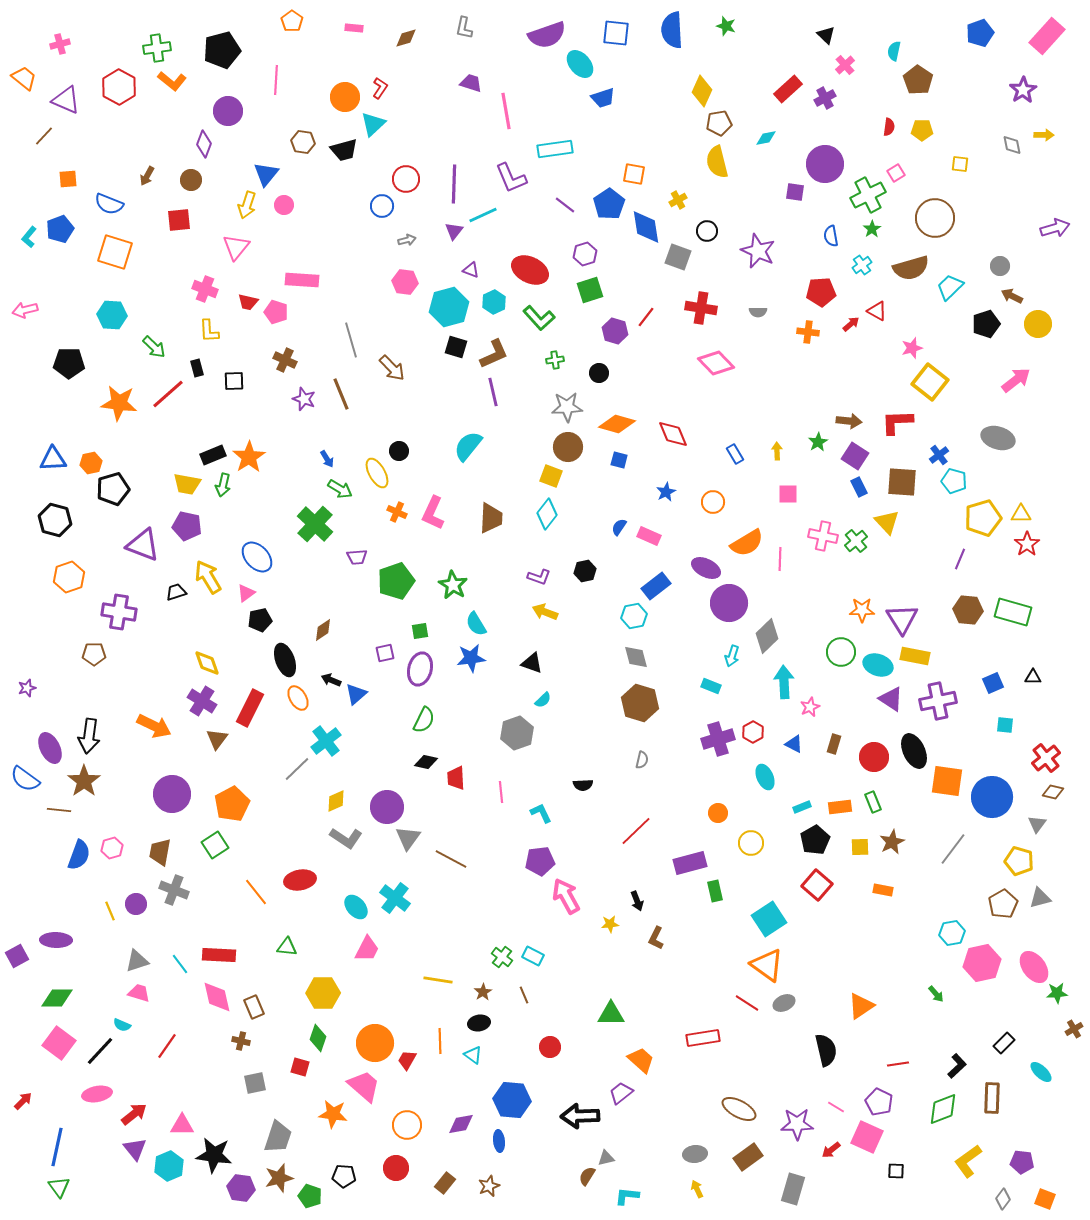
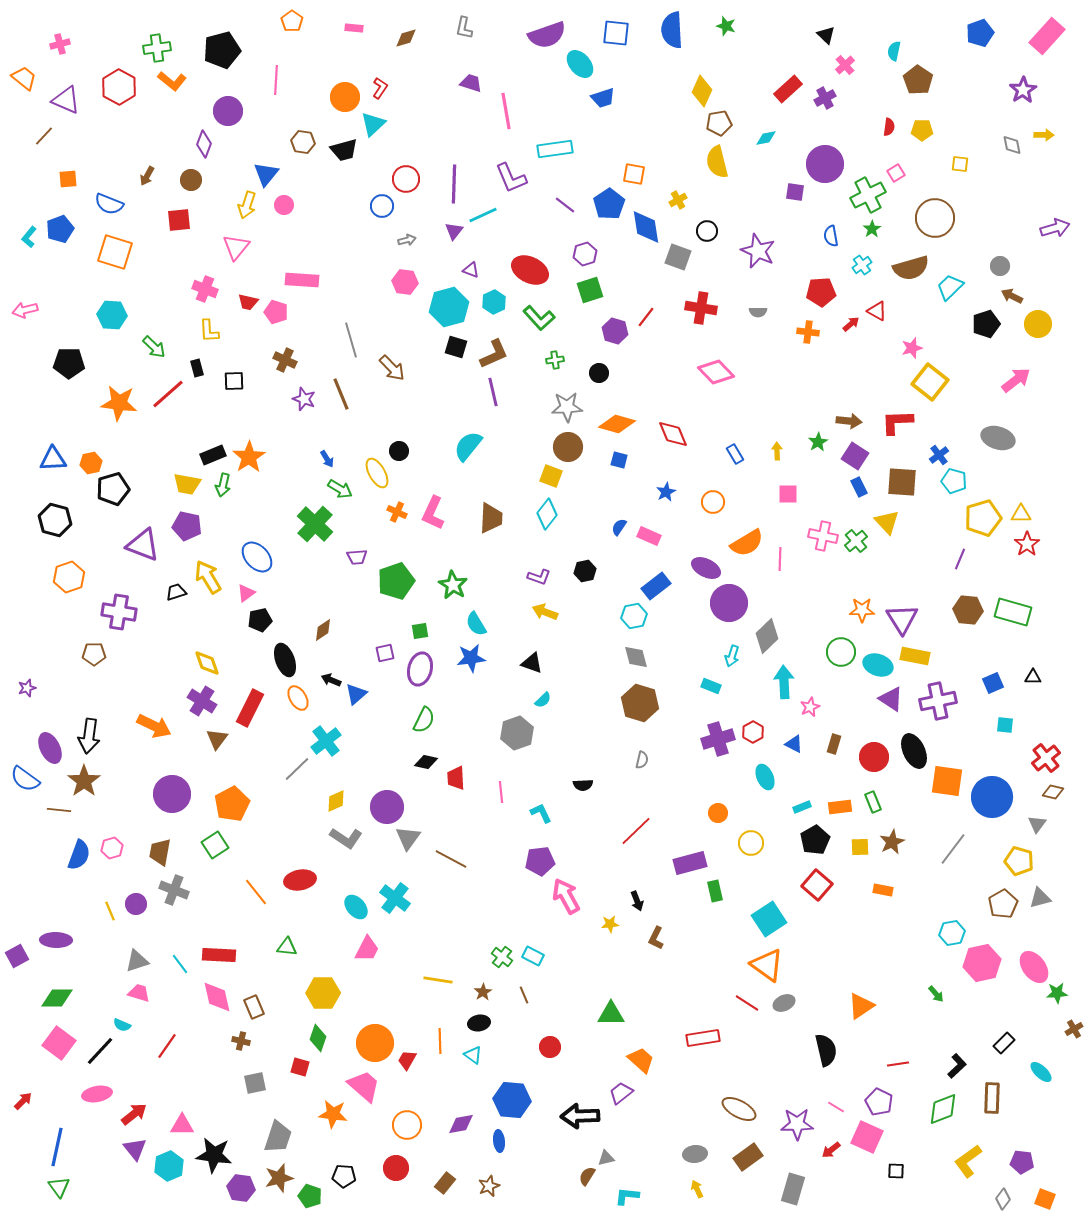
pink diamond at (716, 363): moved 9 px down
